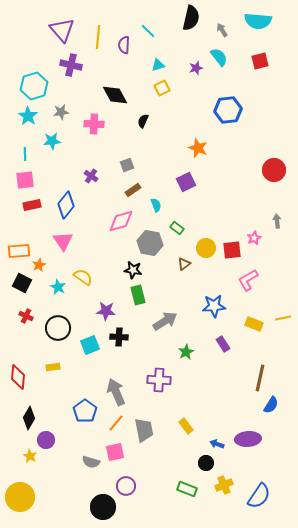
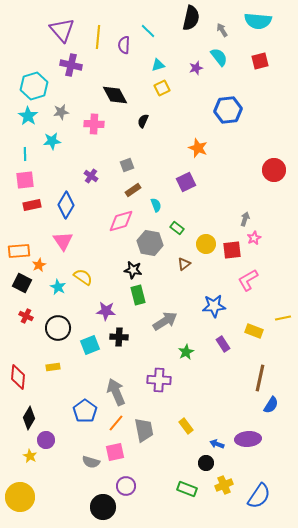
blue diamond at (66, 205): rotated 8 degrees counterclockwise
gray arrow at (277, 221): moved 32 px left, 2 px up; rotated 24 degrees clockwise
yellow circle at (206, 248): moved 4 px up
yellow rectangle at (254, 324): moved 7 px down
